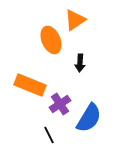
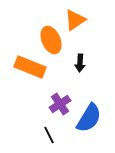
orange rectangle: moved 18 px up
